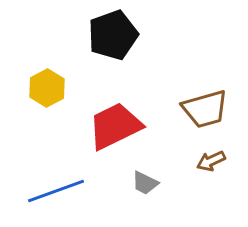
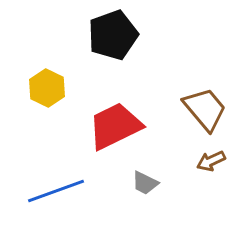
yellow hexagon: rotated 6 degrees counterclockwise
brown trapezoid: rotated 114 degrees counterclockwise
